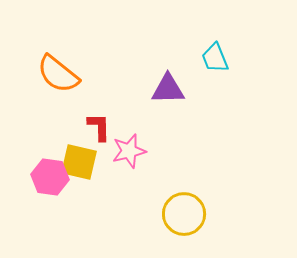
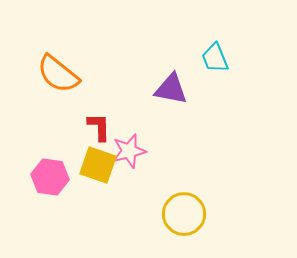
purple triangle: moved 3 px right; rotated 12 degrees clockwise
yellow square: moved 19 px right, 3 px down; rotated 6 degrees clockwise
